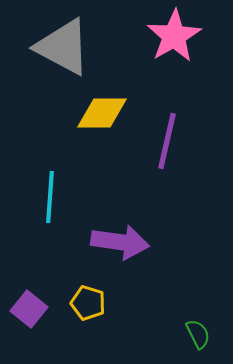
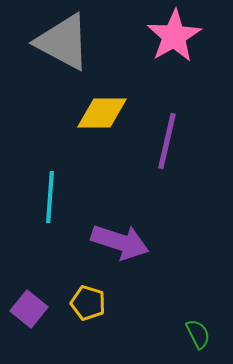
gray triangle: moved 5 px up
purple arrow: rotated 10 degrees clockwise
